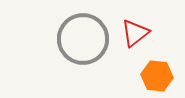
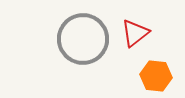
orange hexagon: moved 1 px left
